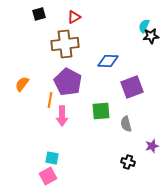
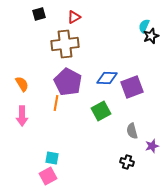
black star: rotated 14 degrees counterclockwise
blue diamond: moved 1 px left, 17 px down
orange semicircle: rotated 112 degrees clockwise
orange line: moved 6 px right, 3 px down
green square: rotated 24 degrees counterclockwise
pink arrow: moved 40 px left
gray semicircle: moved 6 px right, 7 px down
black cross: moved 1 px left
